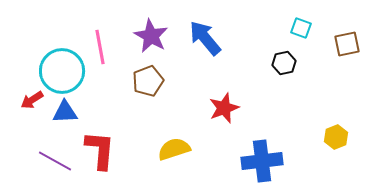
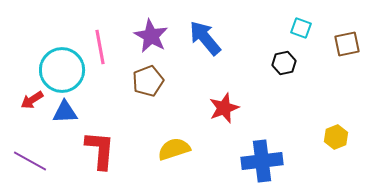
cyan circle: moved 1 px up
purple line: moved 25 px left
